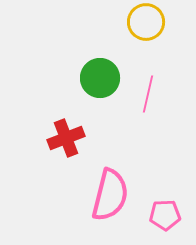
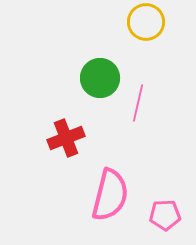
pink line: moved 10 px left, 9 px down
